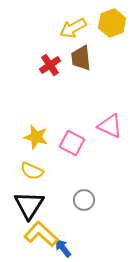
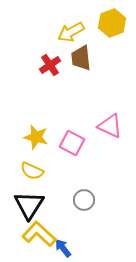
yellow arrow: moved 2 px left, 4 px down
yellow L-shape: moved 2 px left
